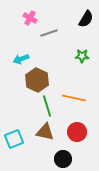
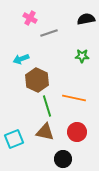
black semicircle: rotated 132 degrees counterclockwise
